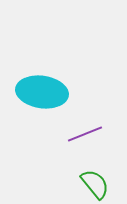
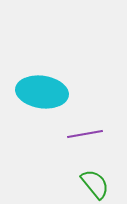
purple line: rotated 12 degrees clockwise
